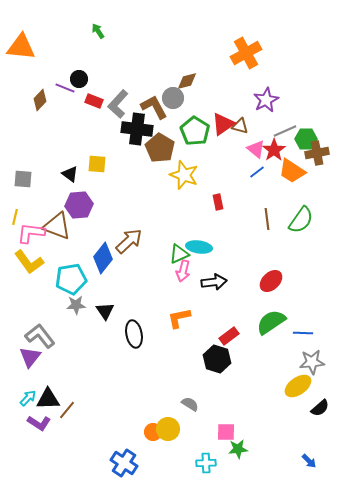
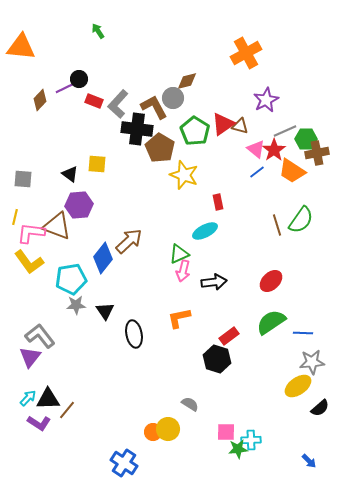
purple line at (65, 88): rotated 48 degrees counterclockwise
brown line at (267, 219): moved 10 px right, 6 px down; rotated 10 degrees counterclockwise
cyan ellipse at (199, 247): moved 6 px right, 16 px up; rotated 35 degrees counterclockwise
cyan cross at (206, 463): moved 45 px right, 23 px up
